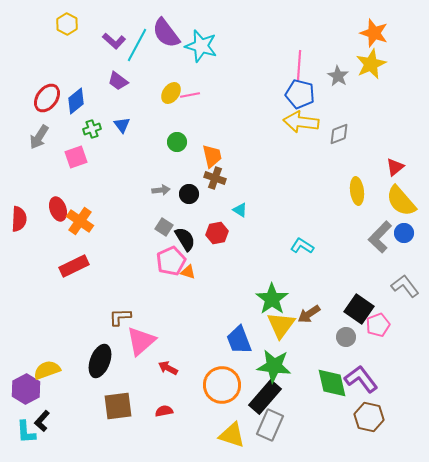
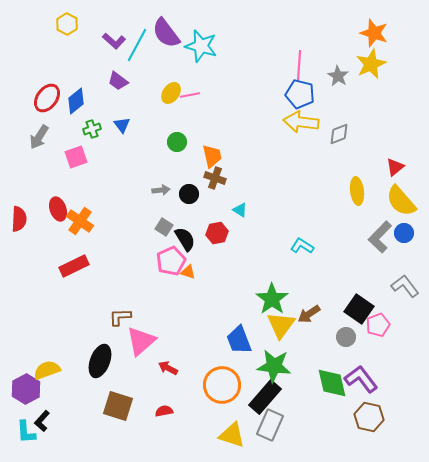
brown square at (118, 406): rotated 24 degrees clockwise
